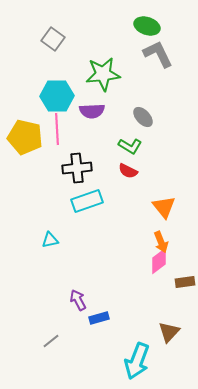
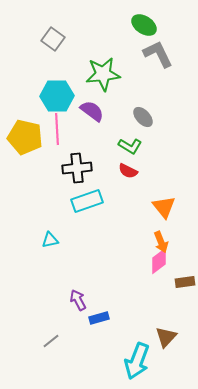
green ellipse: moved 3 px left, 1 px up; rotated 15 degrees clockwise
purple semicircle: rotated 140 degrees counterclockwise
brown triangle: moved 3 px left, 5 px down
